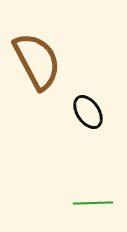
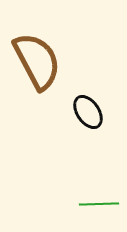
green line: moved 6 px right, 1 px down
